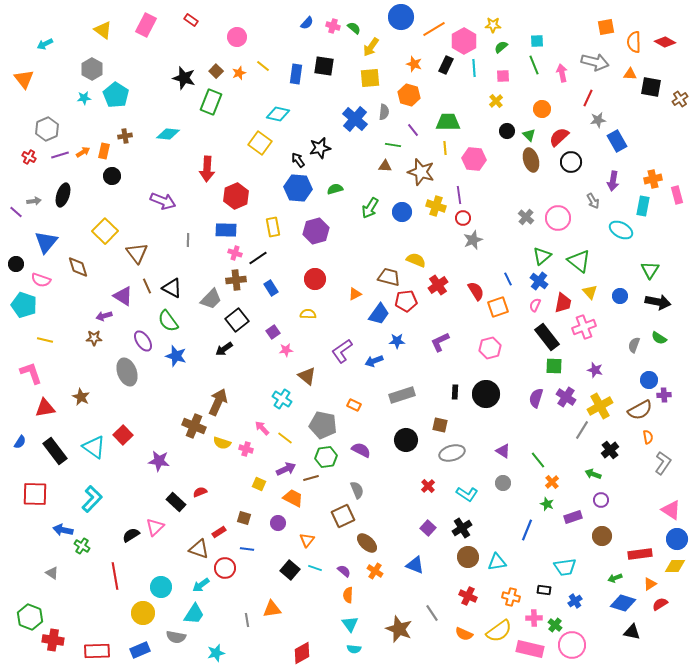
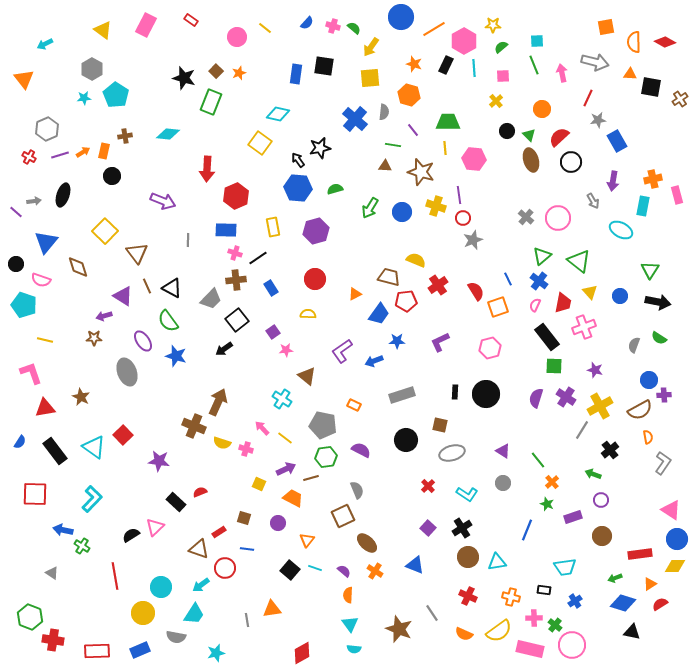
yellow line at (263, 66): moved 2 px right, 38 px up
